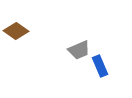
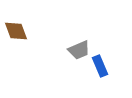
brown diamond: rotated 35 degrees clockwise
